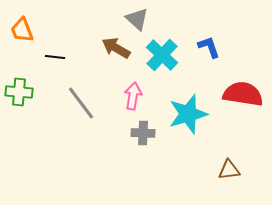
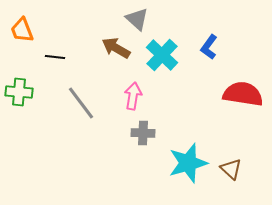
blue L-shape: rotated 125 degrees counterclockwise
cyan star: moved 49 px down
brown triangle: moved 2 px right, 1 px up; rotated 50 degrees clockwise
